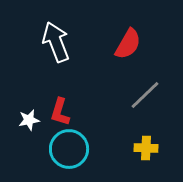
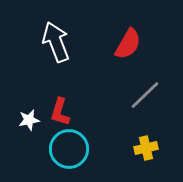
yellow cross: rotated 15 degrees counterclockwise
